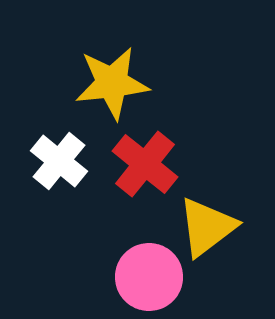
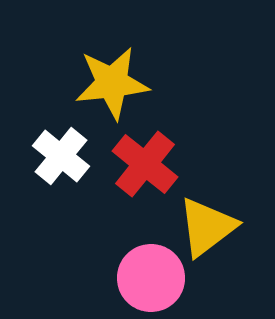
white cross: moved 2 px right, 5 px up
pink circle: moved 2 px right, 1 px down
